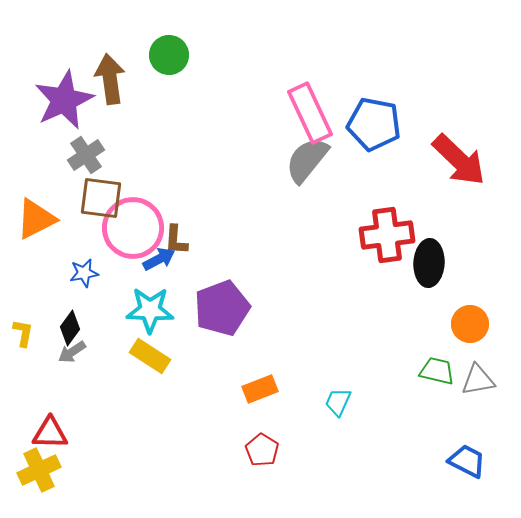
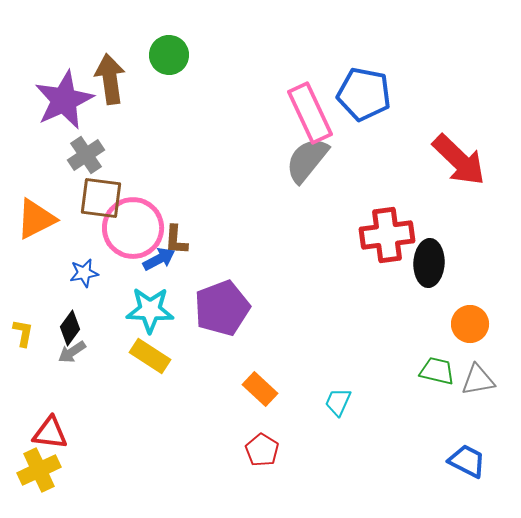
blue pentagon: moved 10 px left, 30 px up
orange rectangle: rotated 64 degrees clockwise
red triangle: rotated 6 degrees clockwise
